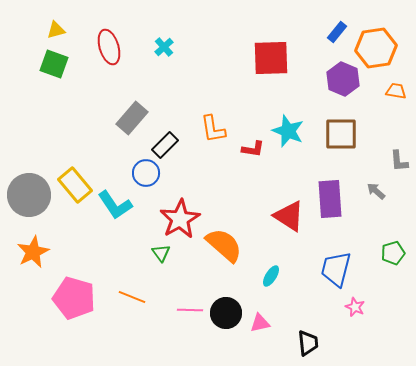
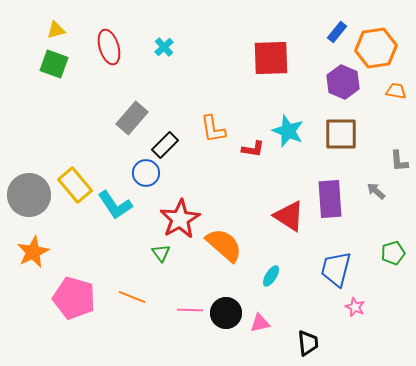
purple hexagon: moved 3 px down
